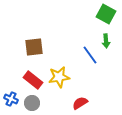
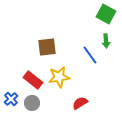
brown square: moved 13 px right
blue cross: rotated 24 degrees clockwise
